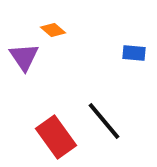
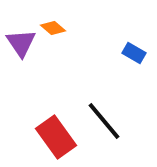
orange diamond: moved 2 px up
blue rectangle: rotated 25 degrees clockwise
purple triangle: moved 3 px left, 14 px up
